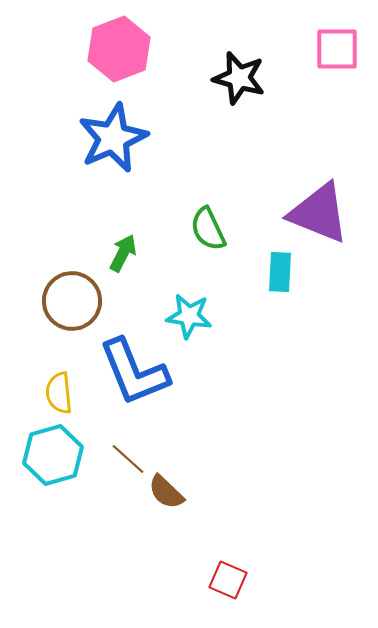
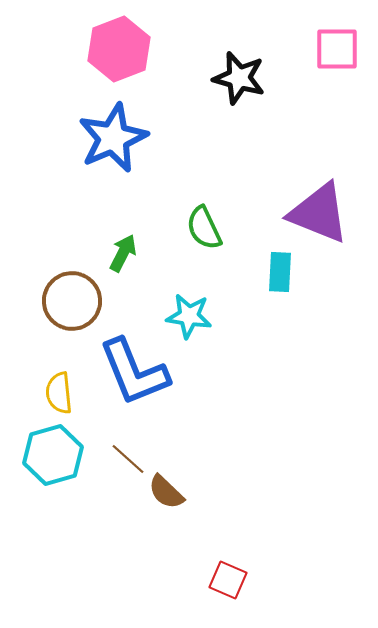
green semicircle: moved 4 px left, 1 px up
